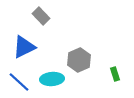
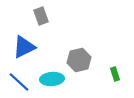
gray rectangle: rotated 24 degrees clockwise
gray hexagon: rotated 10 degrees clockwise
